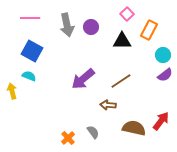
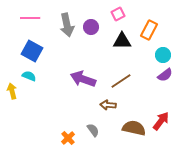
pink square: moved 9 px left; rotated 16 degrees clockwise
purple arrow: rotated 60 degrees clockwise
gray semicircle: moved 2 px up
